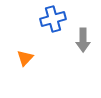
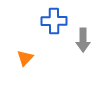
blue cross: moved 1 px right, 2 px down; rotated 15 degrees clockwise
